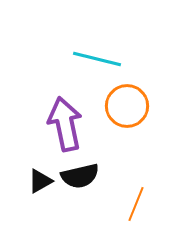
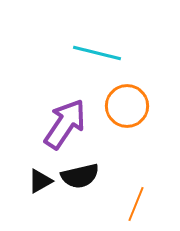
cyan line: moved 6 px up
purple arrow: rotated 46 degrees clockwise
